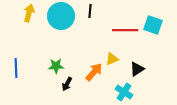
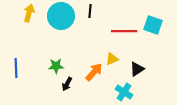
red line: moved 1 px left, 1 px down
